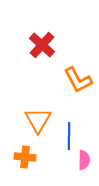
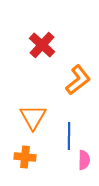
orange L-shape: rotated 100 degrees counterclockwise
orange triangle: moved 5 px left, 3 px up
